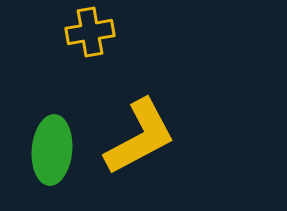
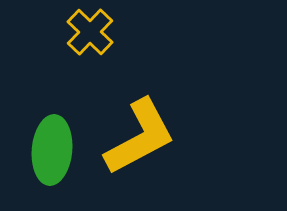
yellow cross: rotated 36 degrees counterclockwise
